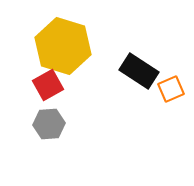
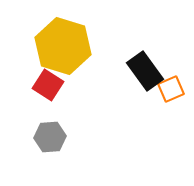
black rectangle: moved 6 px right; rotated 21 degrees clockwise
red square: rotated 28 degrees counterclockwise
gray hexagon: moved 1 px right, 13 px down
